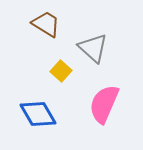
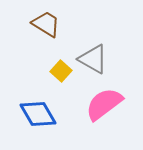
gray triangle: moved 11 px down; rotated 12 degrees counterclockwise
pink semicircle: rotated 30 degrees clockwise
